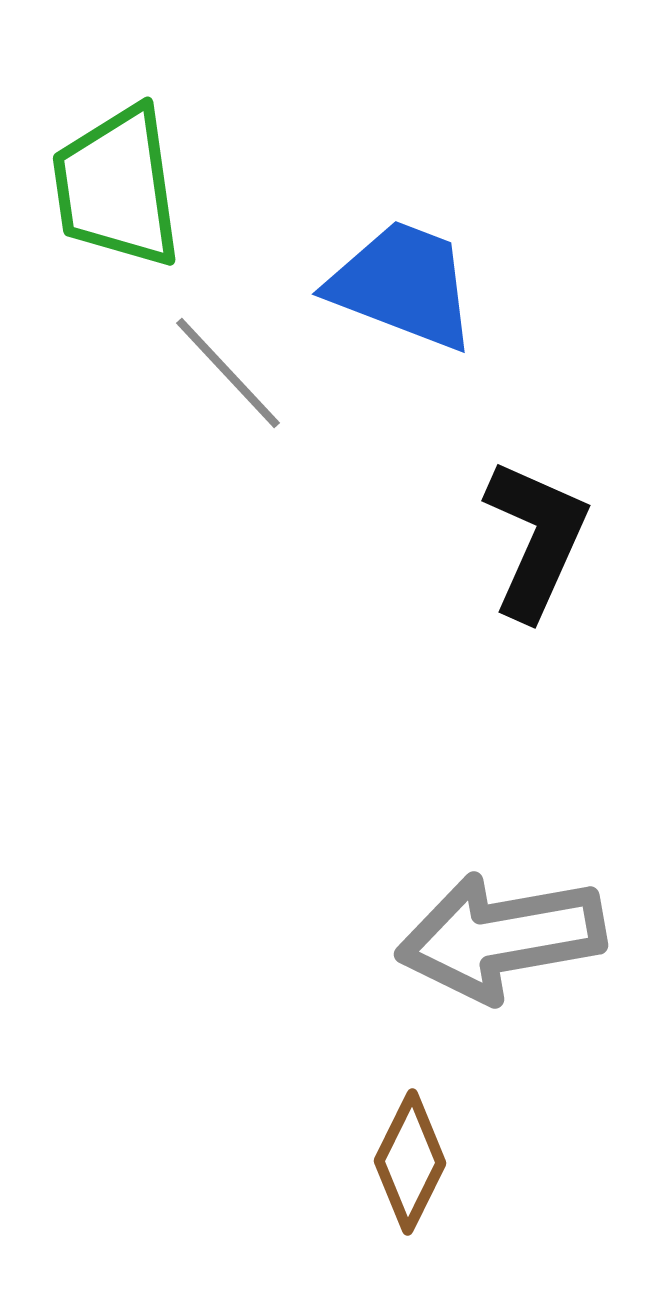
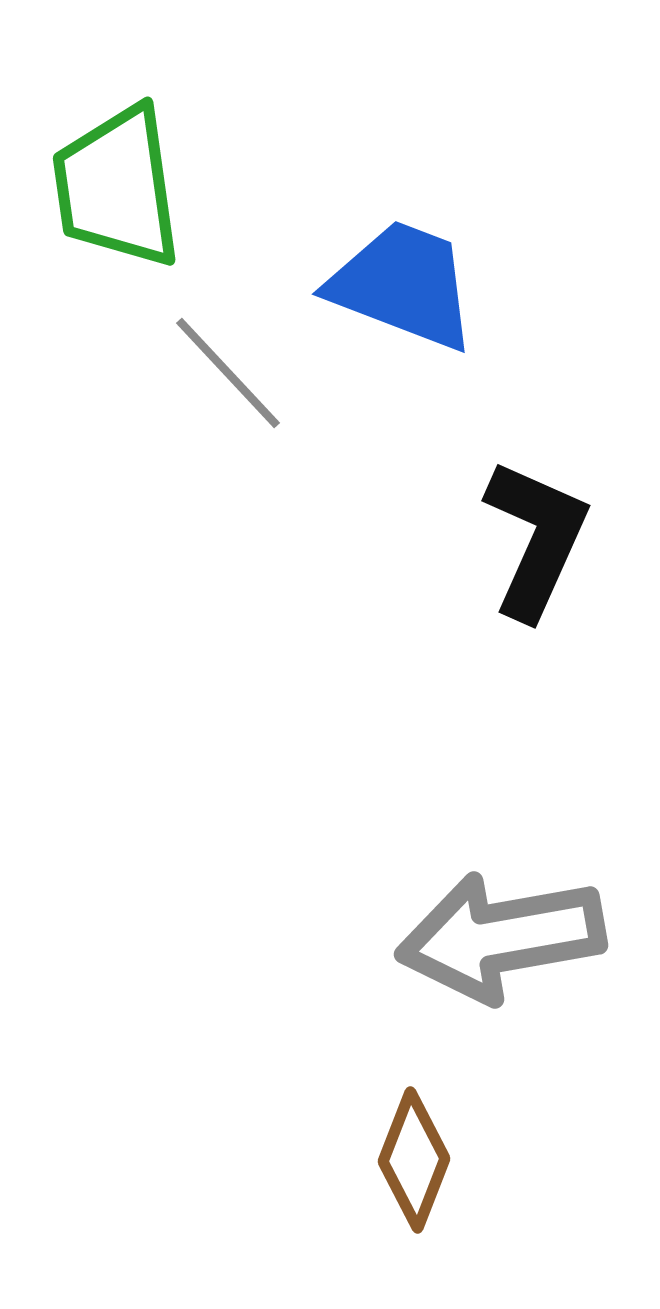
brown diamond: moved 4 px right, 2 px up; rotated 5 degrees counterclockwise
